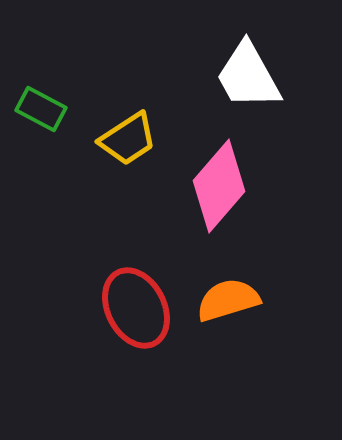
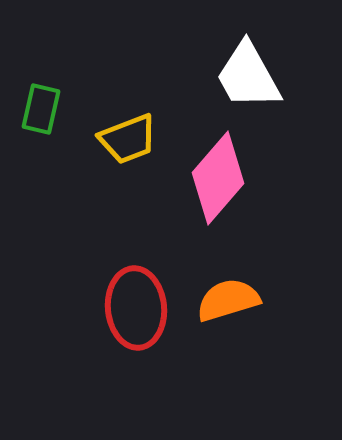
green rectangle: rotated 75 degrees clockwise
yellow trapezoid: rotated 12 degrees clockwise
pink diamond: moved 1 px left, 8 px up
red ellipse: rotated 22 degrees clockwise
